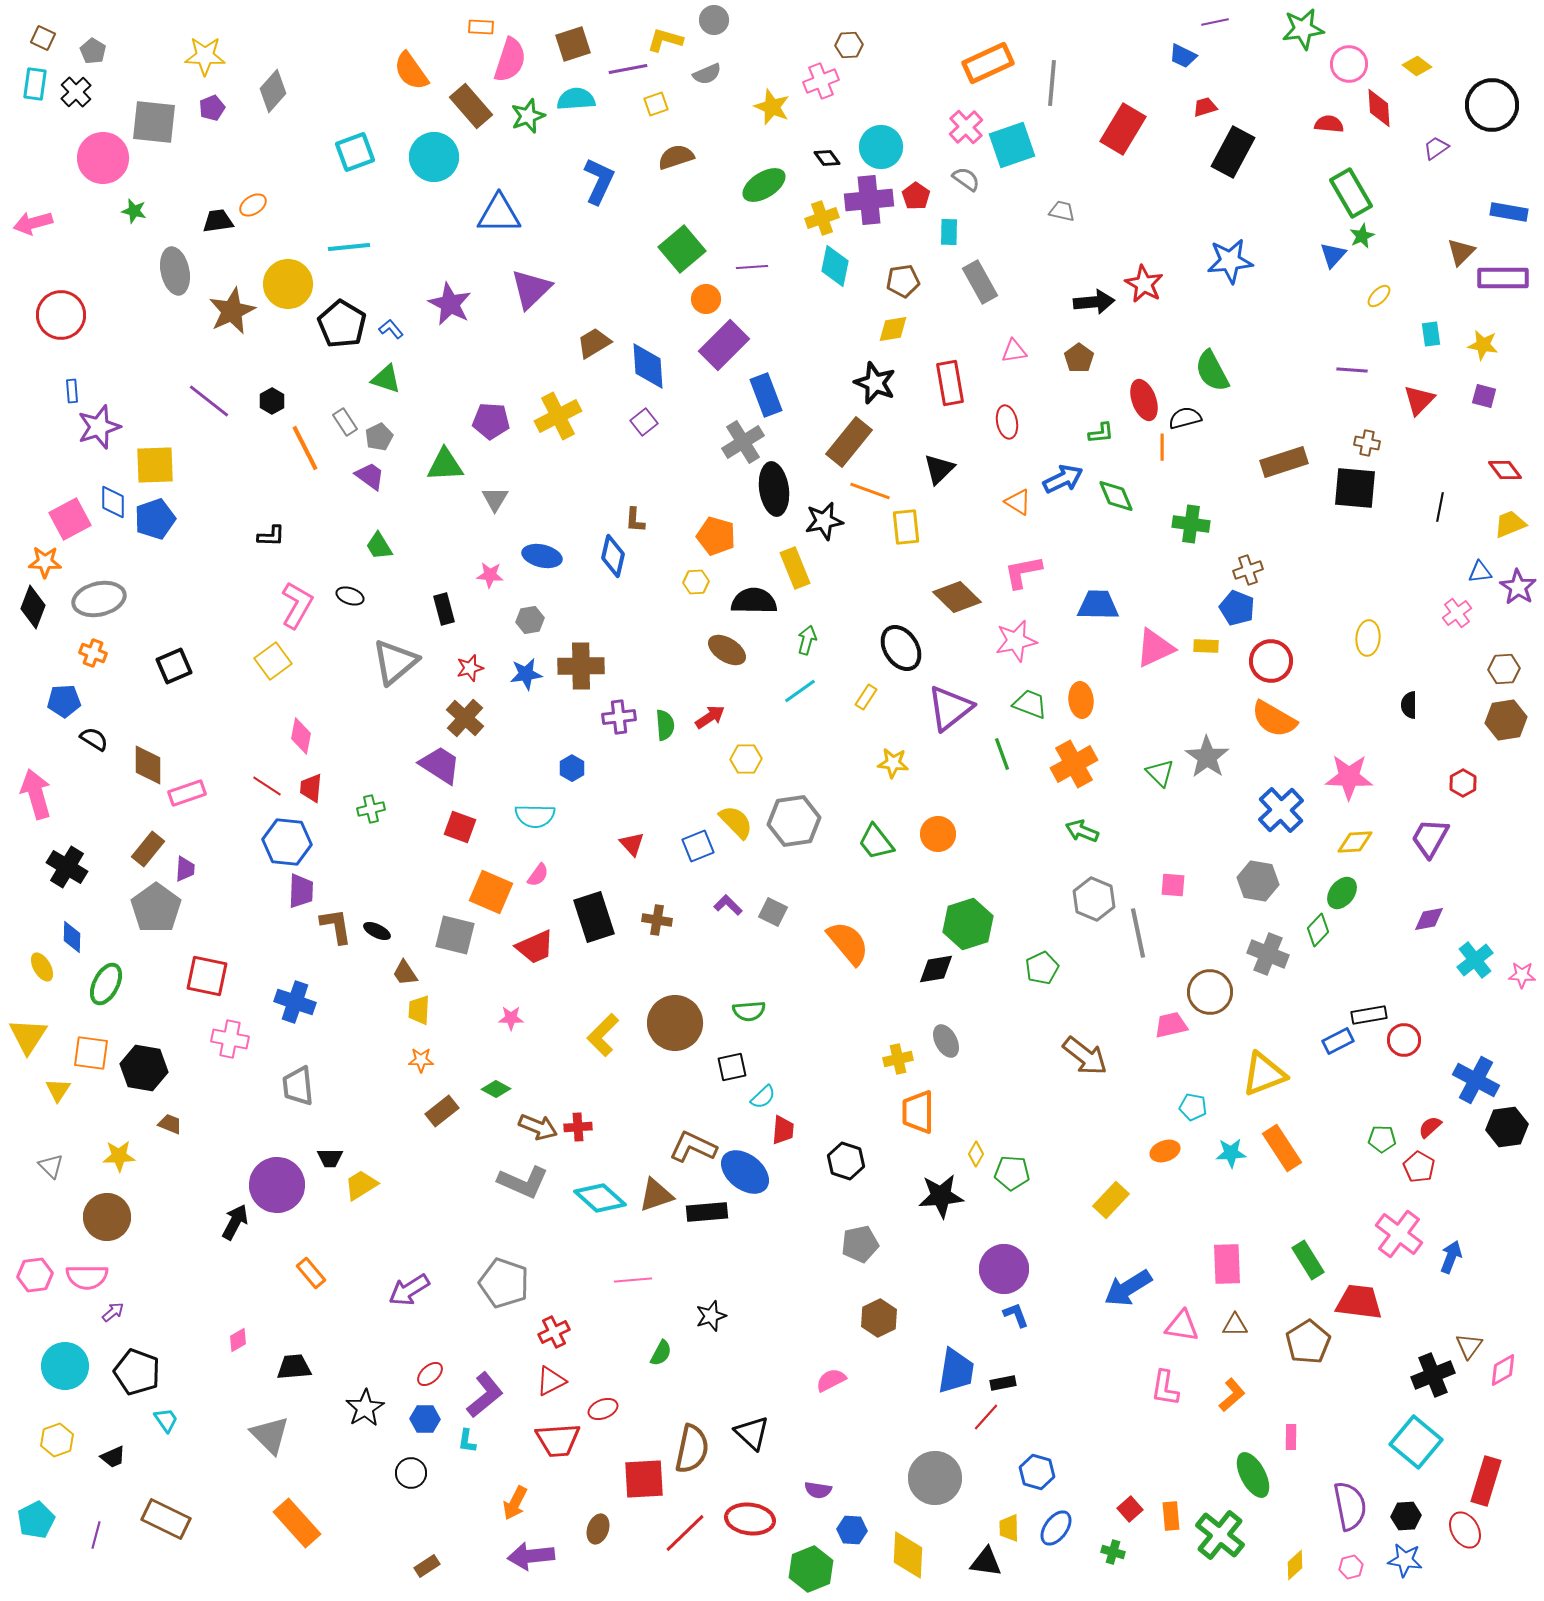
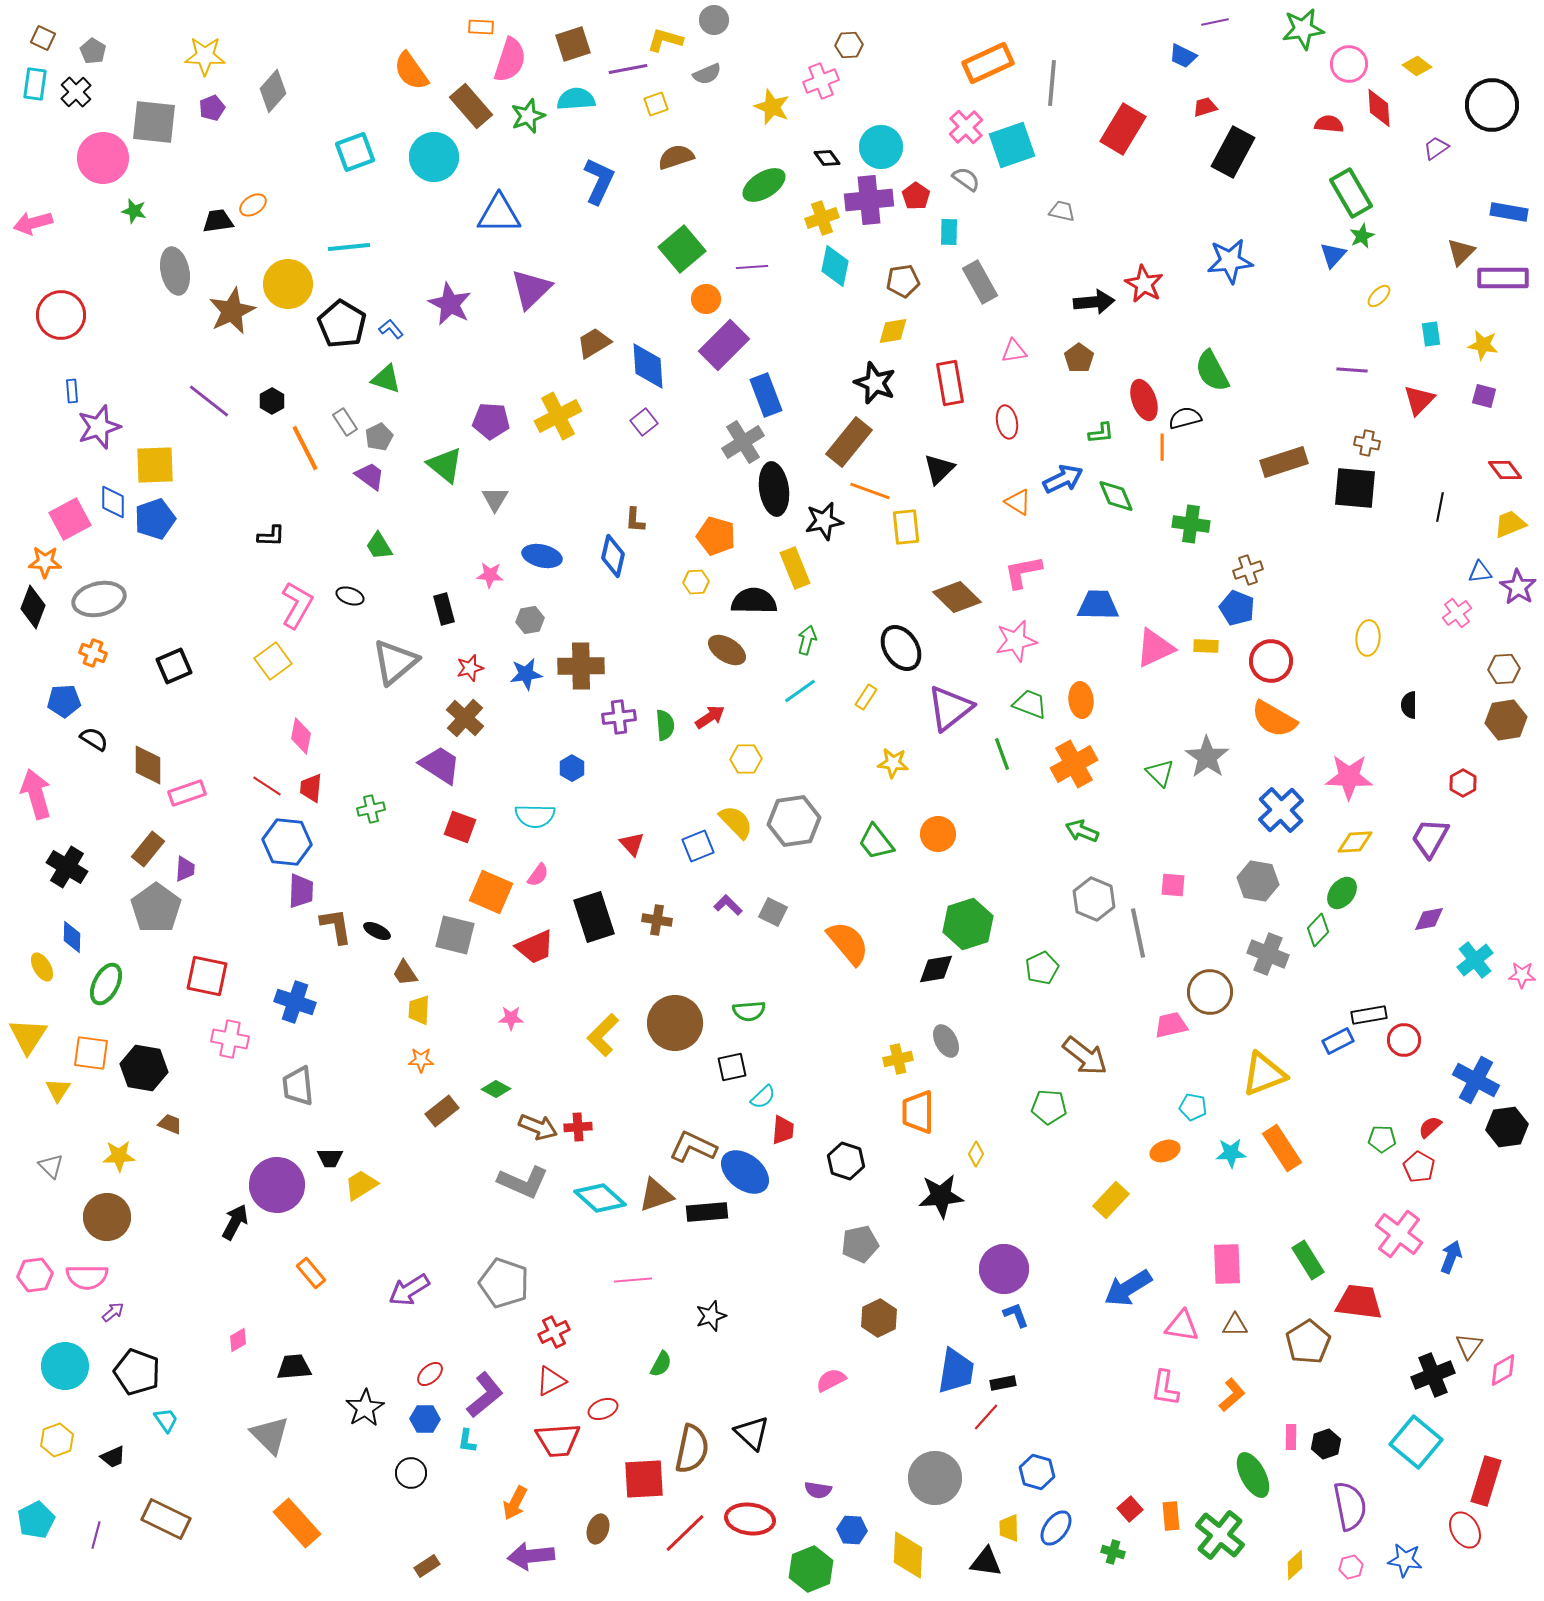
yellow diamond at (893, 329): moved 2 px down
green triangle at (445, 465): rotated 42 degrees clockwise
green pentagon at (1012, 1173): moved 37 px right, 66 px up
green semicircle at (661, 1353): moved 11 px down
black hexagon at (1406, 1516): moved 80 px left, 72 px up; rotated 16 degrees counterclockwise
